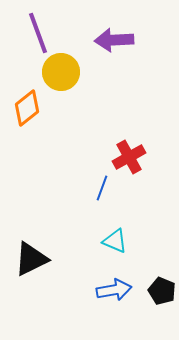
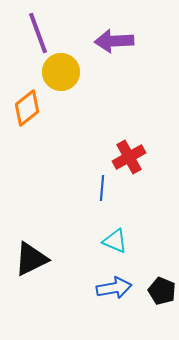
purple arrow: moved 1 px down
blue line: rotated 15 degrees counterclockwise
blue arrow: moved 2 px up
